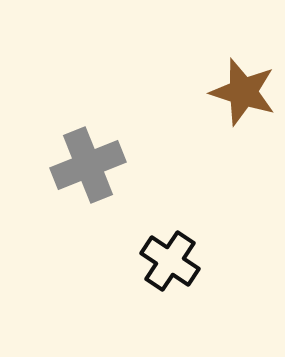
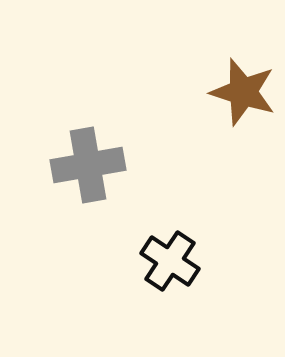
gray cross: rotated 12 degrees clockwise
